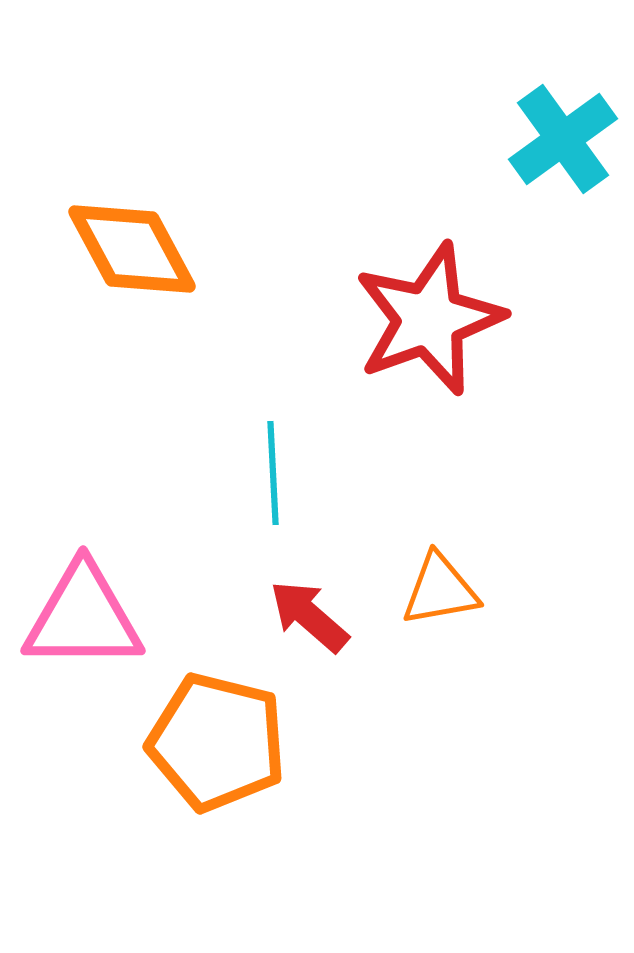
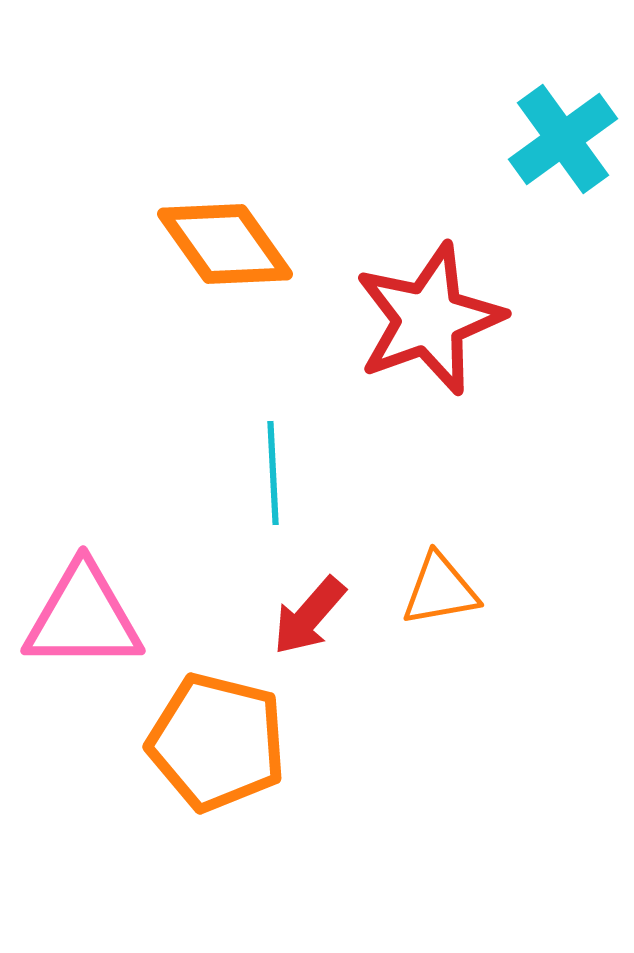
orange diamond: moved 93 px right, 5 px up; rotated 7 degrees counterclockwise
red arrow: rotated 90 degrees counterclockwise
